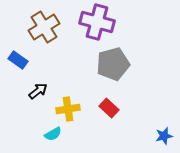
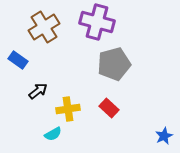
gray pentagon: moved 1 px right
blue star: rotated 12 degrees counterclockwise
